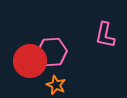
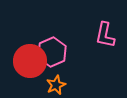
pink hexagon: rotated 20 degrees counterclockwise
orange star: rotated 24 degrees clockwise
